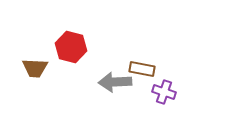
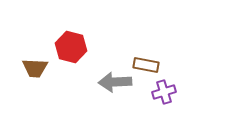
brown rectangle: moved 4 px right, 4 px up
purple cross: rotated 35 degrees counterclockwise
